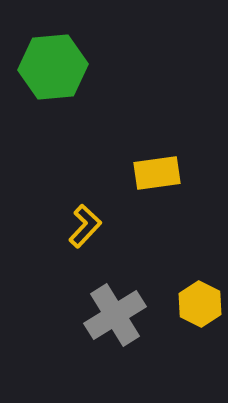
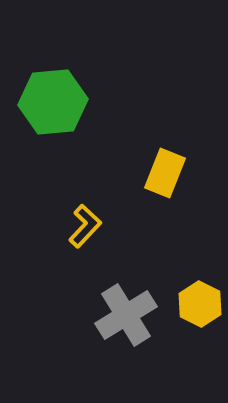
green hexagon: moved 35 px down
yellow rectangle: moved 8 px right; rotated 60 degrees counterclockwise
gray cross: moved 11 px right
